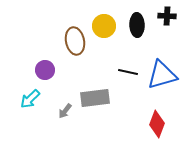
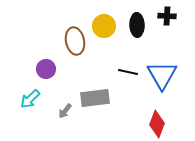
purple circle: moved 1 px right, 1 px up
blue triangle: rotated 44 degrees counterclockwise
